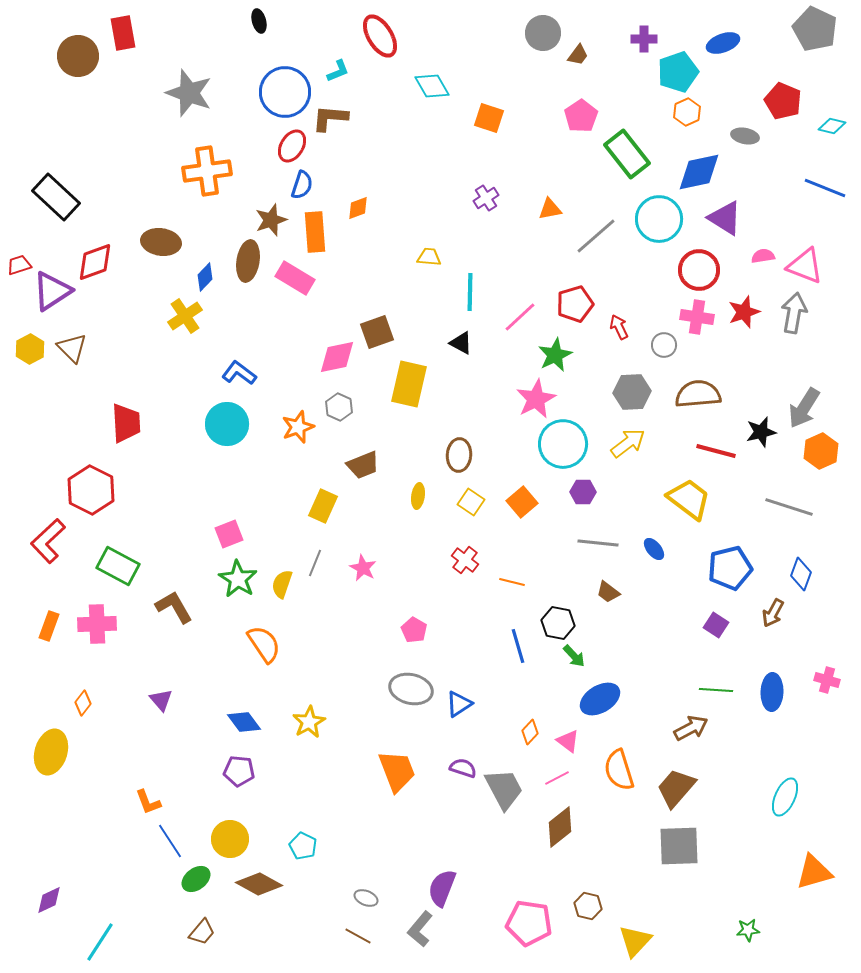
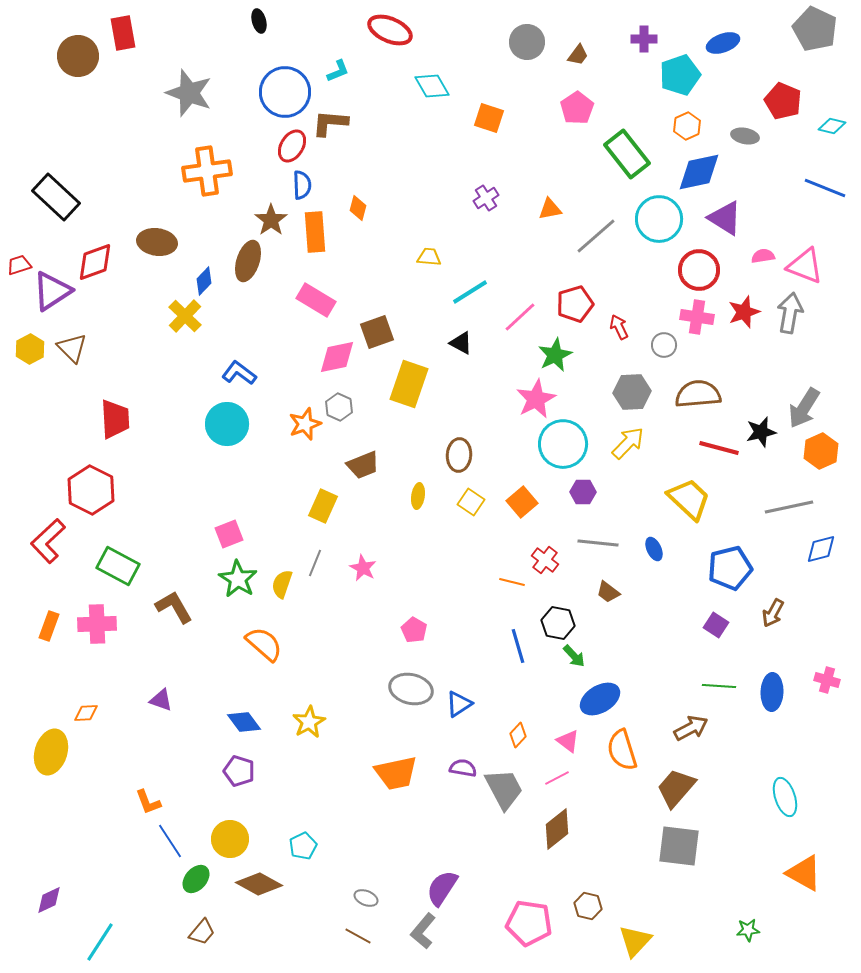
gray circle at (543, 33): moved 16 px left, 9 px down
red ellipse at (380, 36): moved 10 px right, 6 px up; rotated 36 degrees counterclockwise
cyan pentagon at (678, 72): moved 2 px right, 3 px down
orange hexagon at (687, 112): moved 14 px down
pink pentagon at (581, 116): moved 4 px left, 8 px up
brown L-shape at (330, 118): moved 5 px down
blue semicircle at (302, 185): rotated 20 degrees counterclockwise
orange diamond at (358, 208): rotated 55 degrees counterclockwise
brown star at (271, 220): rotated 16 degrees counterclockwise
brown ellipse at (161, 242): moved 4 px left
brown ellipse at (248, 261): rotated 9 degrees clockwise
blue diamond at (205, 277): moved 1 px left, 4 px down
pink rectangle at (295, 278): moved 21 px right, 22 px down
cyan line at (470, 292): rotated 57 degrees clockwise
gray arrow at (794, 313): moved 4 px left
yellow cross at (185, 316): rotated 12 degrees counterclockwise
yellow rectangle at (409, 384): rotated 6 degrees clockwise
red trapezoid at (126, 423): moved 11 px left, 4 px up
orange star at (298, 427): moved 7 px right, 3 px up
yellow arrow at (628, 443): rotated 9 degrees counterclockwise
red line at (716, 451): moved 3 px right, 3 px up
yellow trapezoid at (689, 499): rotated 6 degrees clockwise
gray line at (789, 507): rotated 30 degrees counterclockwise
blue ellipse at (654, 549): rotated 15 degrees clockwise
red cross at (465, 560): moved 80 px right
blue diamond at (801, 574): moved 20 px right, 25 px up; rotated 56 degrees clockwise
orange semicircle at (264, 644): rotated 15 degrees counterclockwise
green line at (716, 690): moved 3 px right, 4 px up
purple triangle at (161, 700): rotated 30 degrees counterclockwise
orange diamond at (83, 703): moved 3 px right, 10 px down; rotated 50 degrees clockwise
orange diamond at (530, 732): moved 12 px left, 3 px down
purple semicircle at (463, 768): rotated 8 degrees counterclockwise
orange semicircle at (619, 770): moved 3 px right, 20 px up
purple pentagon at (239, 771): rotated 12 degrees clockwise
orange trapezoid at (397, 771): moved 1 px left, 2 px down; rotated 99 degrees clockwise
cyan ellipse at (785, 797): rotated 42 degrees counterclockwise
brown diamond at (560, 827): moved 3 px left, 2 px down
cyan pentagon at (303, 846): rotated 20 degrees clockwise
gray square at (679, 846): rotated 9 degrees clockwise
orange triangle at (814, 872): moved 10 px left, 1 px down; rotated 45 degrees clockwise
green ellipse at (196, 879): rotated 12 degrees counterclockwise
purple semicircle at (442, 888): rotated 12 degrees clockwise
gray L-shape at (420, 929): moved 3 px right, 2 px down
